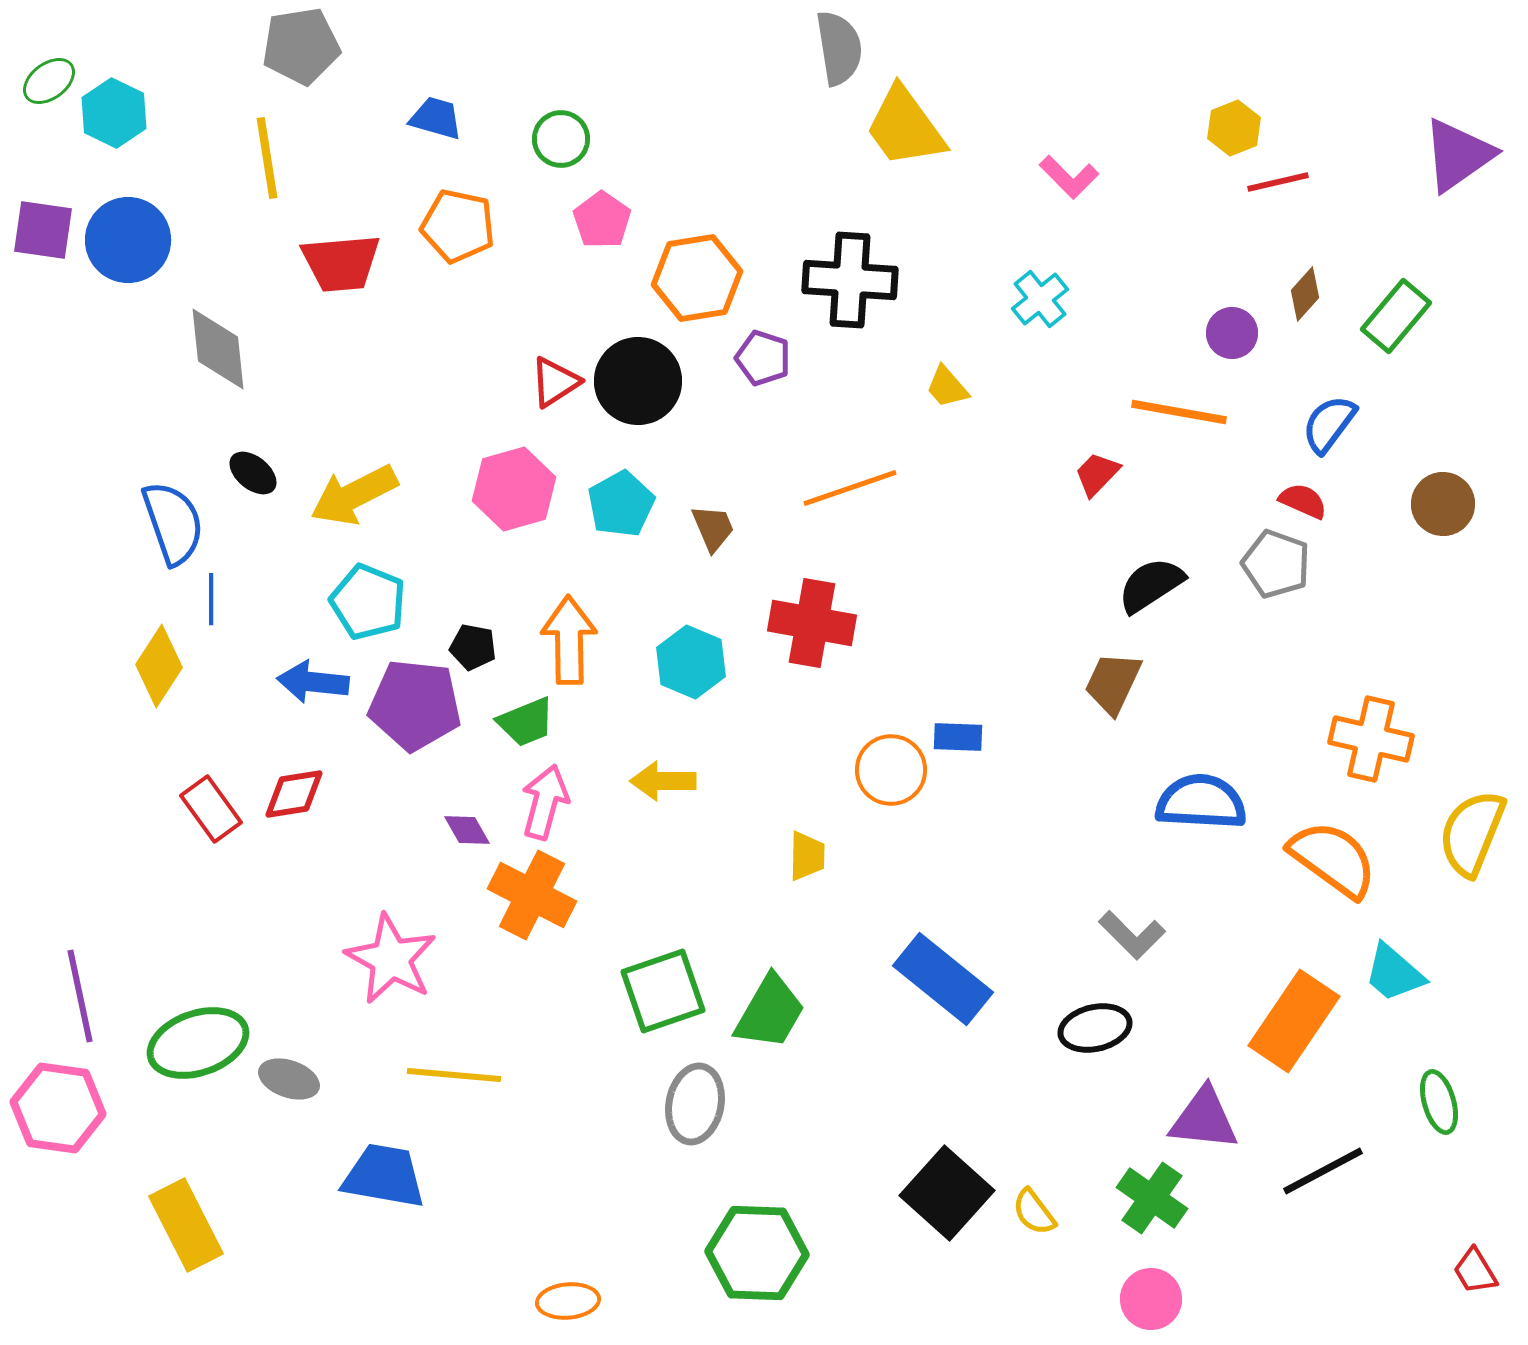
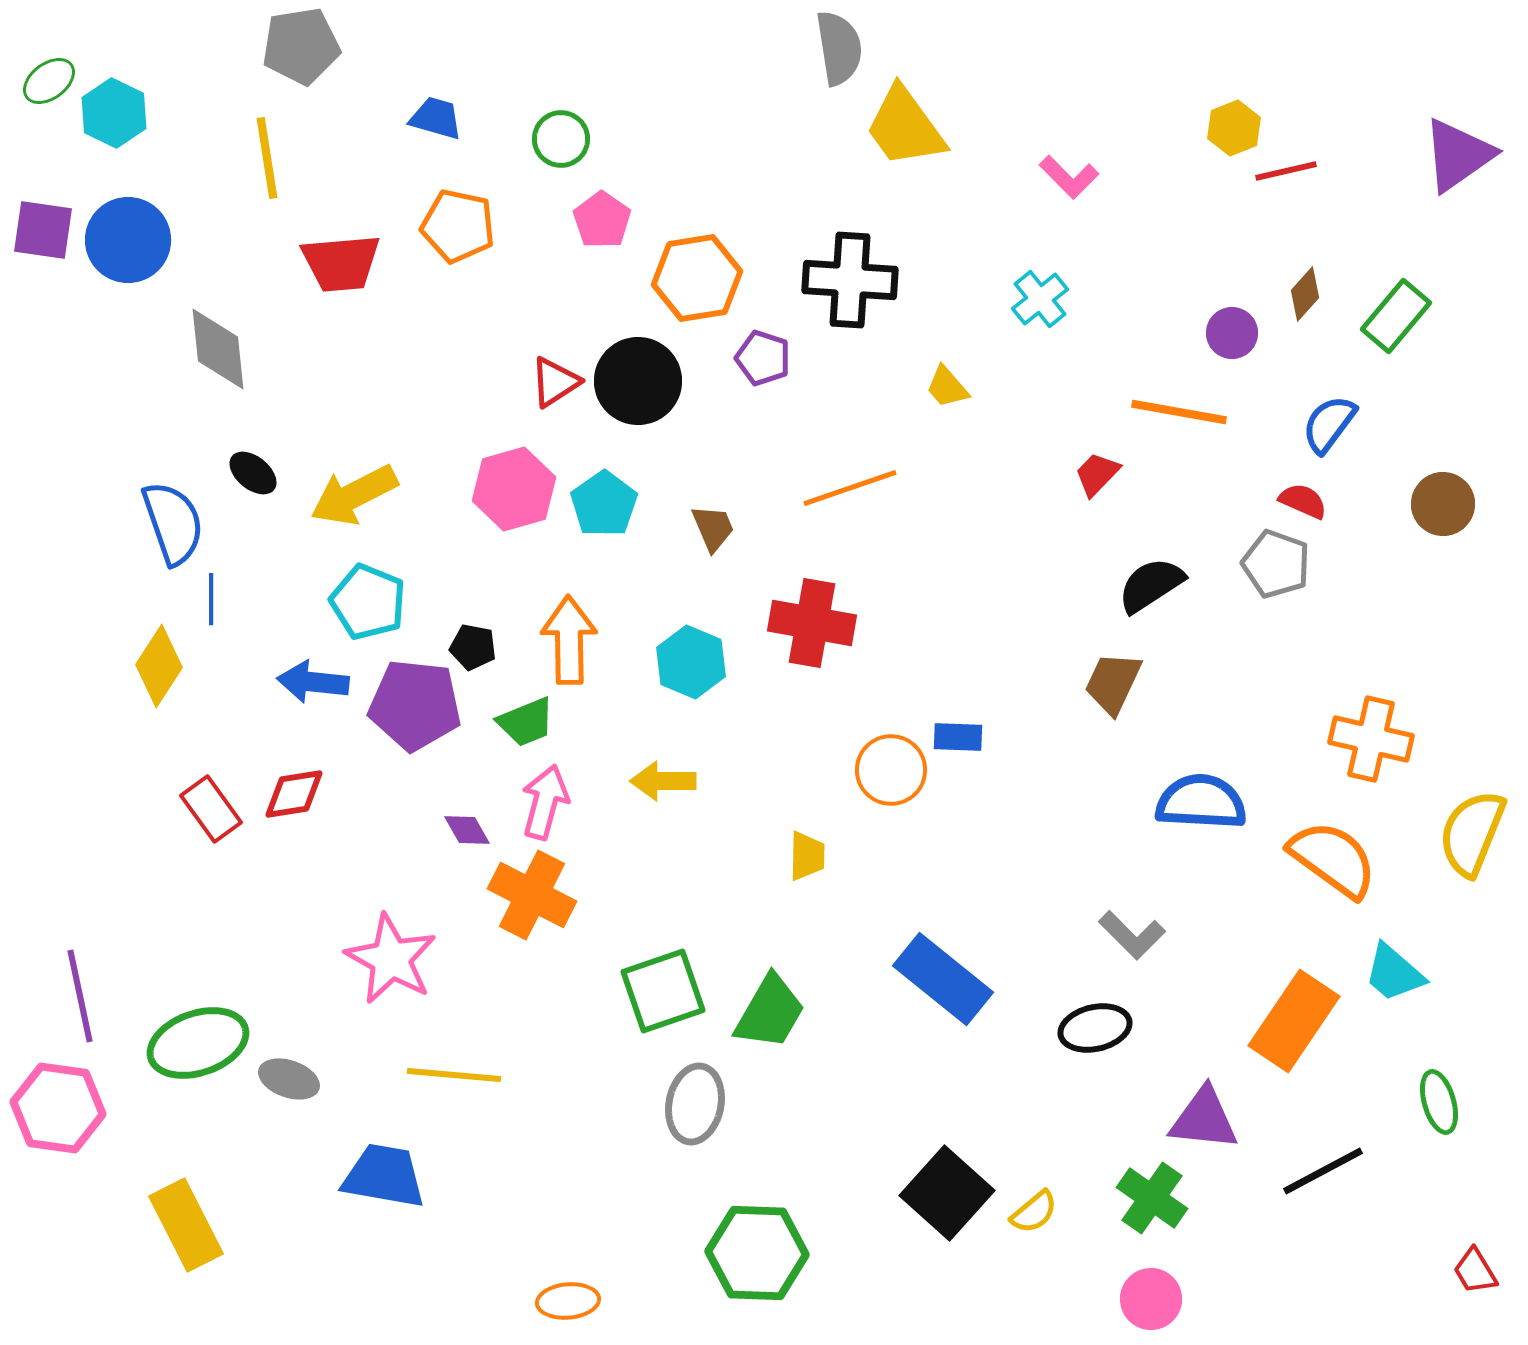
red line at (1278, 182): moved 8 px right, 11 px up
cyan pentagon at (621, 504): moved 17 px left; rotated 6 degrees counterclockwise
yellow semicircle at (1034, 1212): rotated 93 degrees counterclockwise
